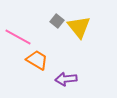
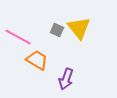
gray square: moved 9 px down; rotated 16 degrees counterclockwise
yellow triangle: moved 1 px down
purple arrow: rotated 65 degrees counterclockwise
